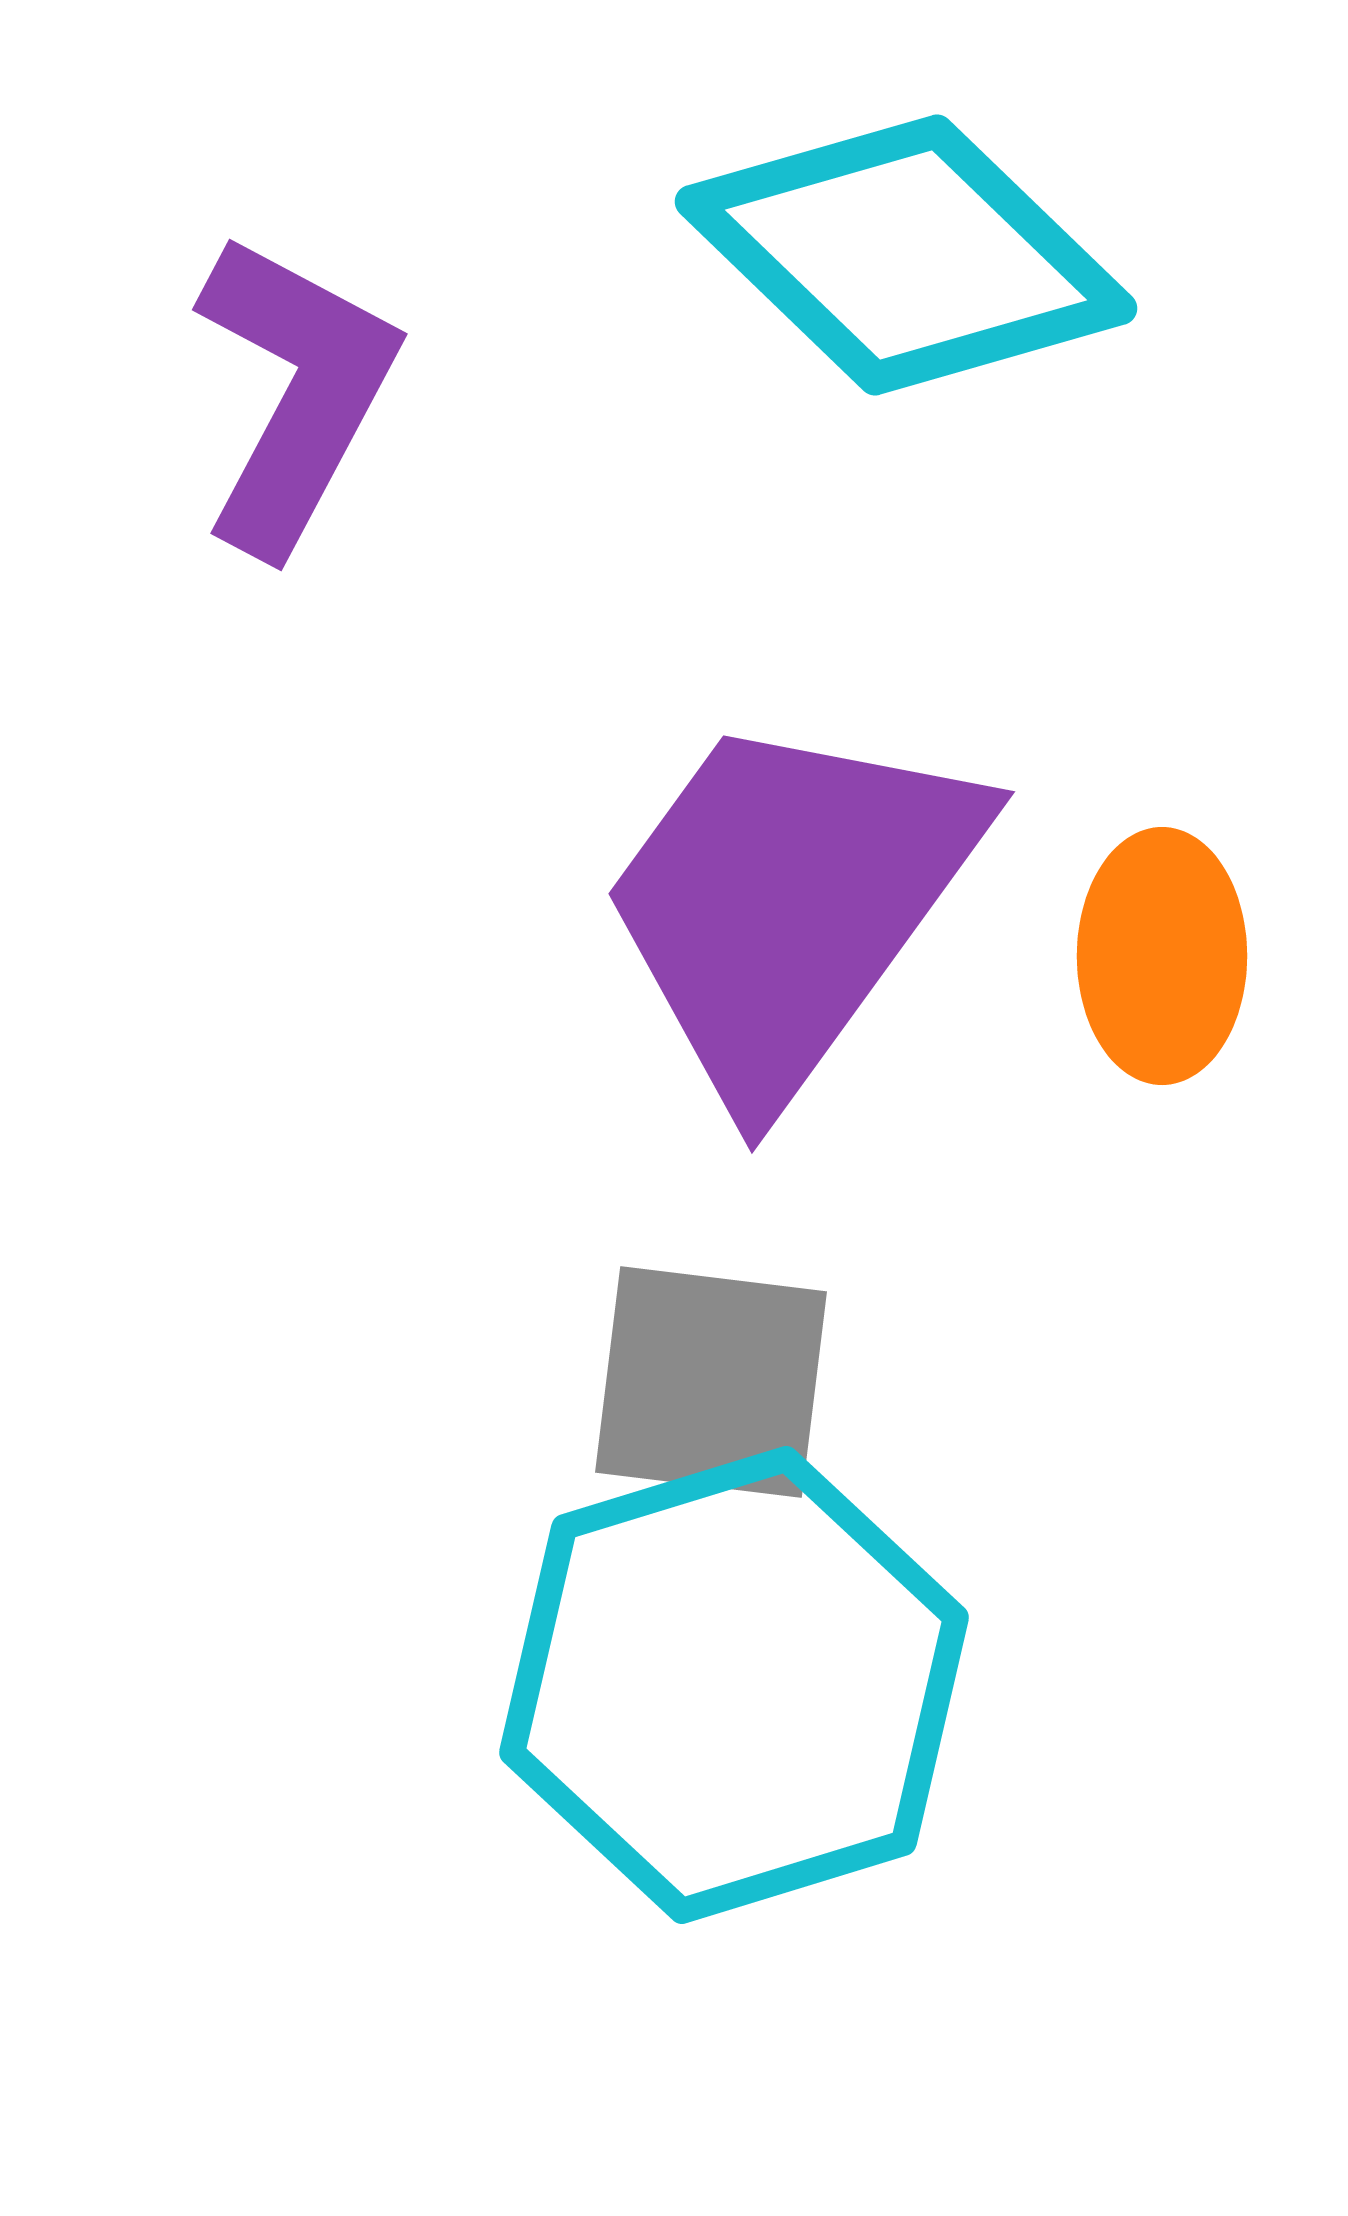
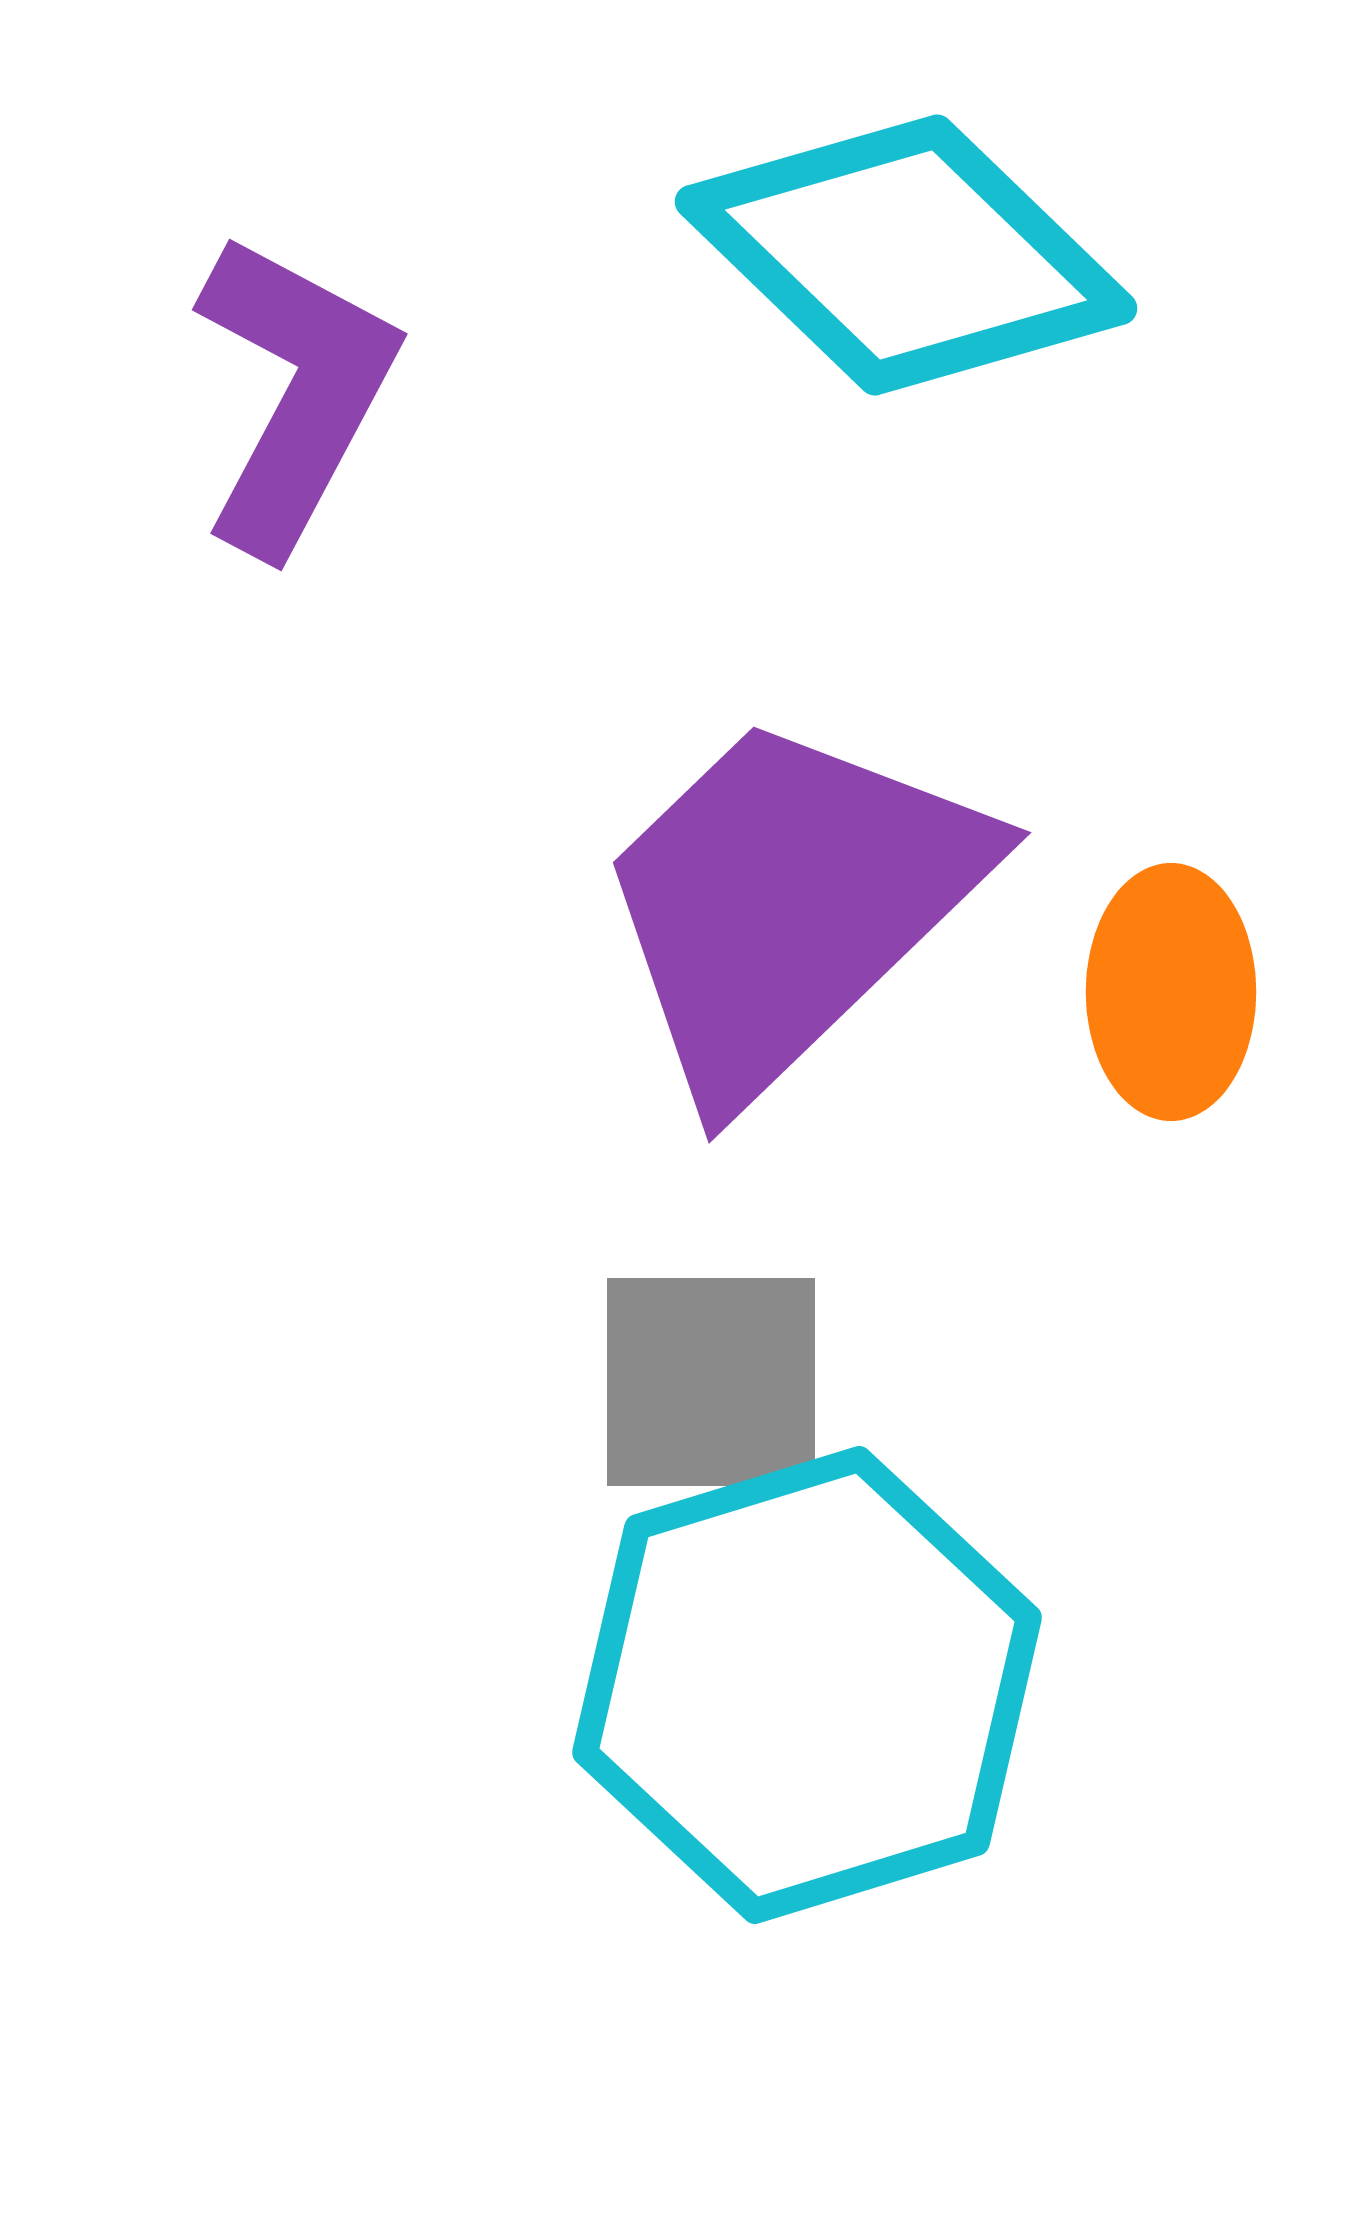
purple trapezoid: rotated 10 degrees clockwise
orange ellipse: moved 9 px right, 36 px down
gray square: rotated 7 degrees counterclockwise
cyan hexagon: moved 73 px right
